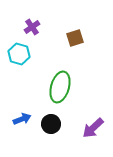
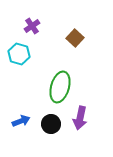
purple cross: moved 1 px up
brown square: rotated 30 degrees counterclockwise
blue arrow: moved 1 px left, 2 px down
purple arrow: moved 13 px left, 10 px up; rotated 35 degrees counterclockwise
